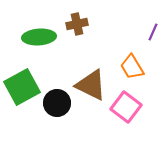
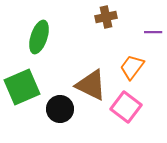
brown cross: moved 29 px right, 7 px up
purple line: rotated 66 degrees clockwise
green ellipse: rotated 68 degrees counterclockwise
orange trapezoid: rotated 68 degrees clockwise
green square: rotated 6 degrees clockwise
black circle: moved 3 px right, 6 px down
